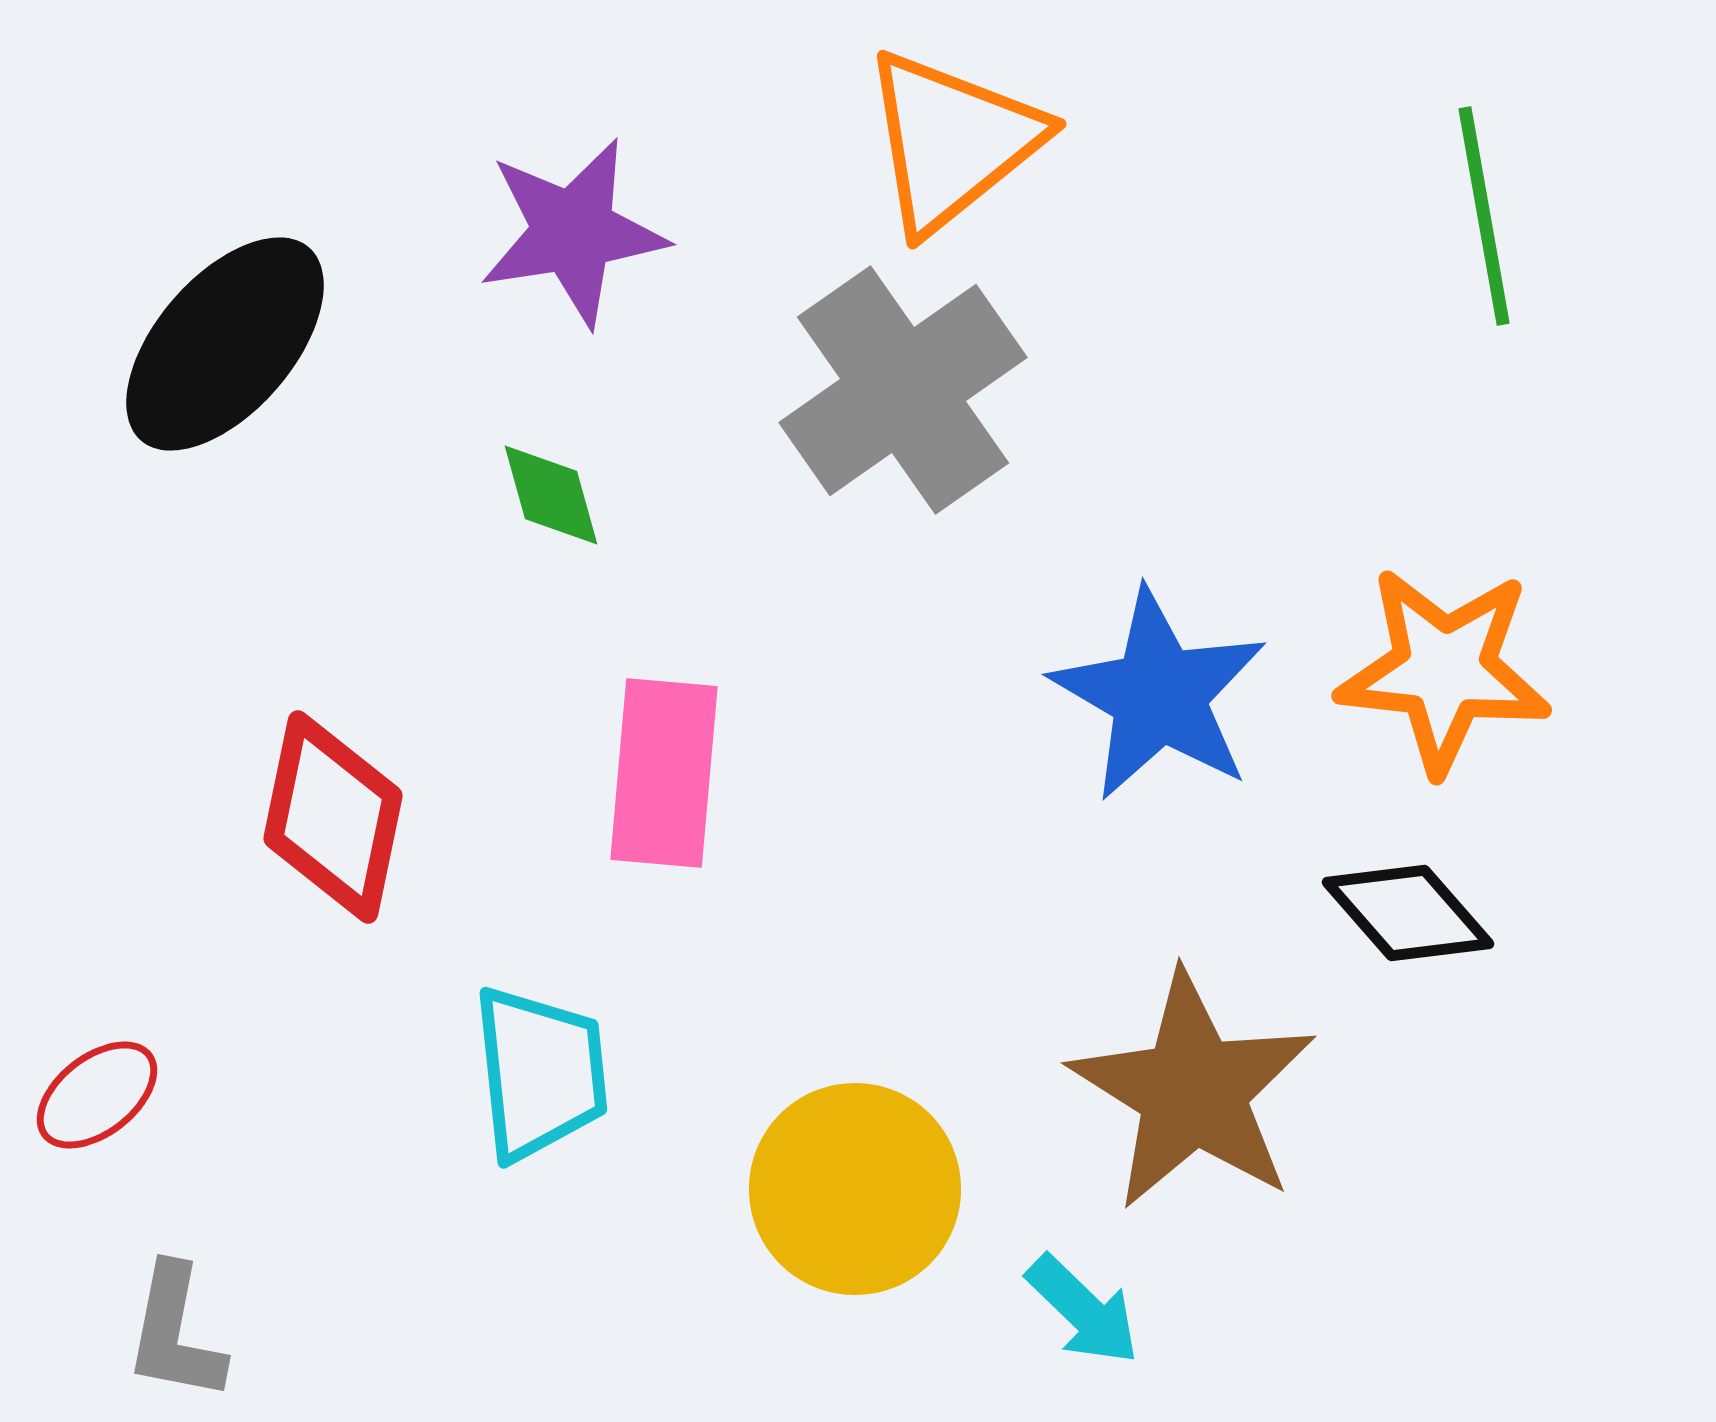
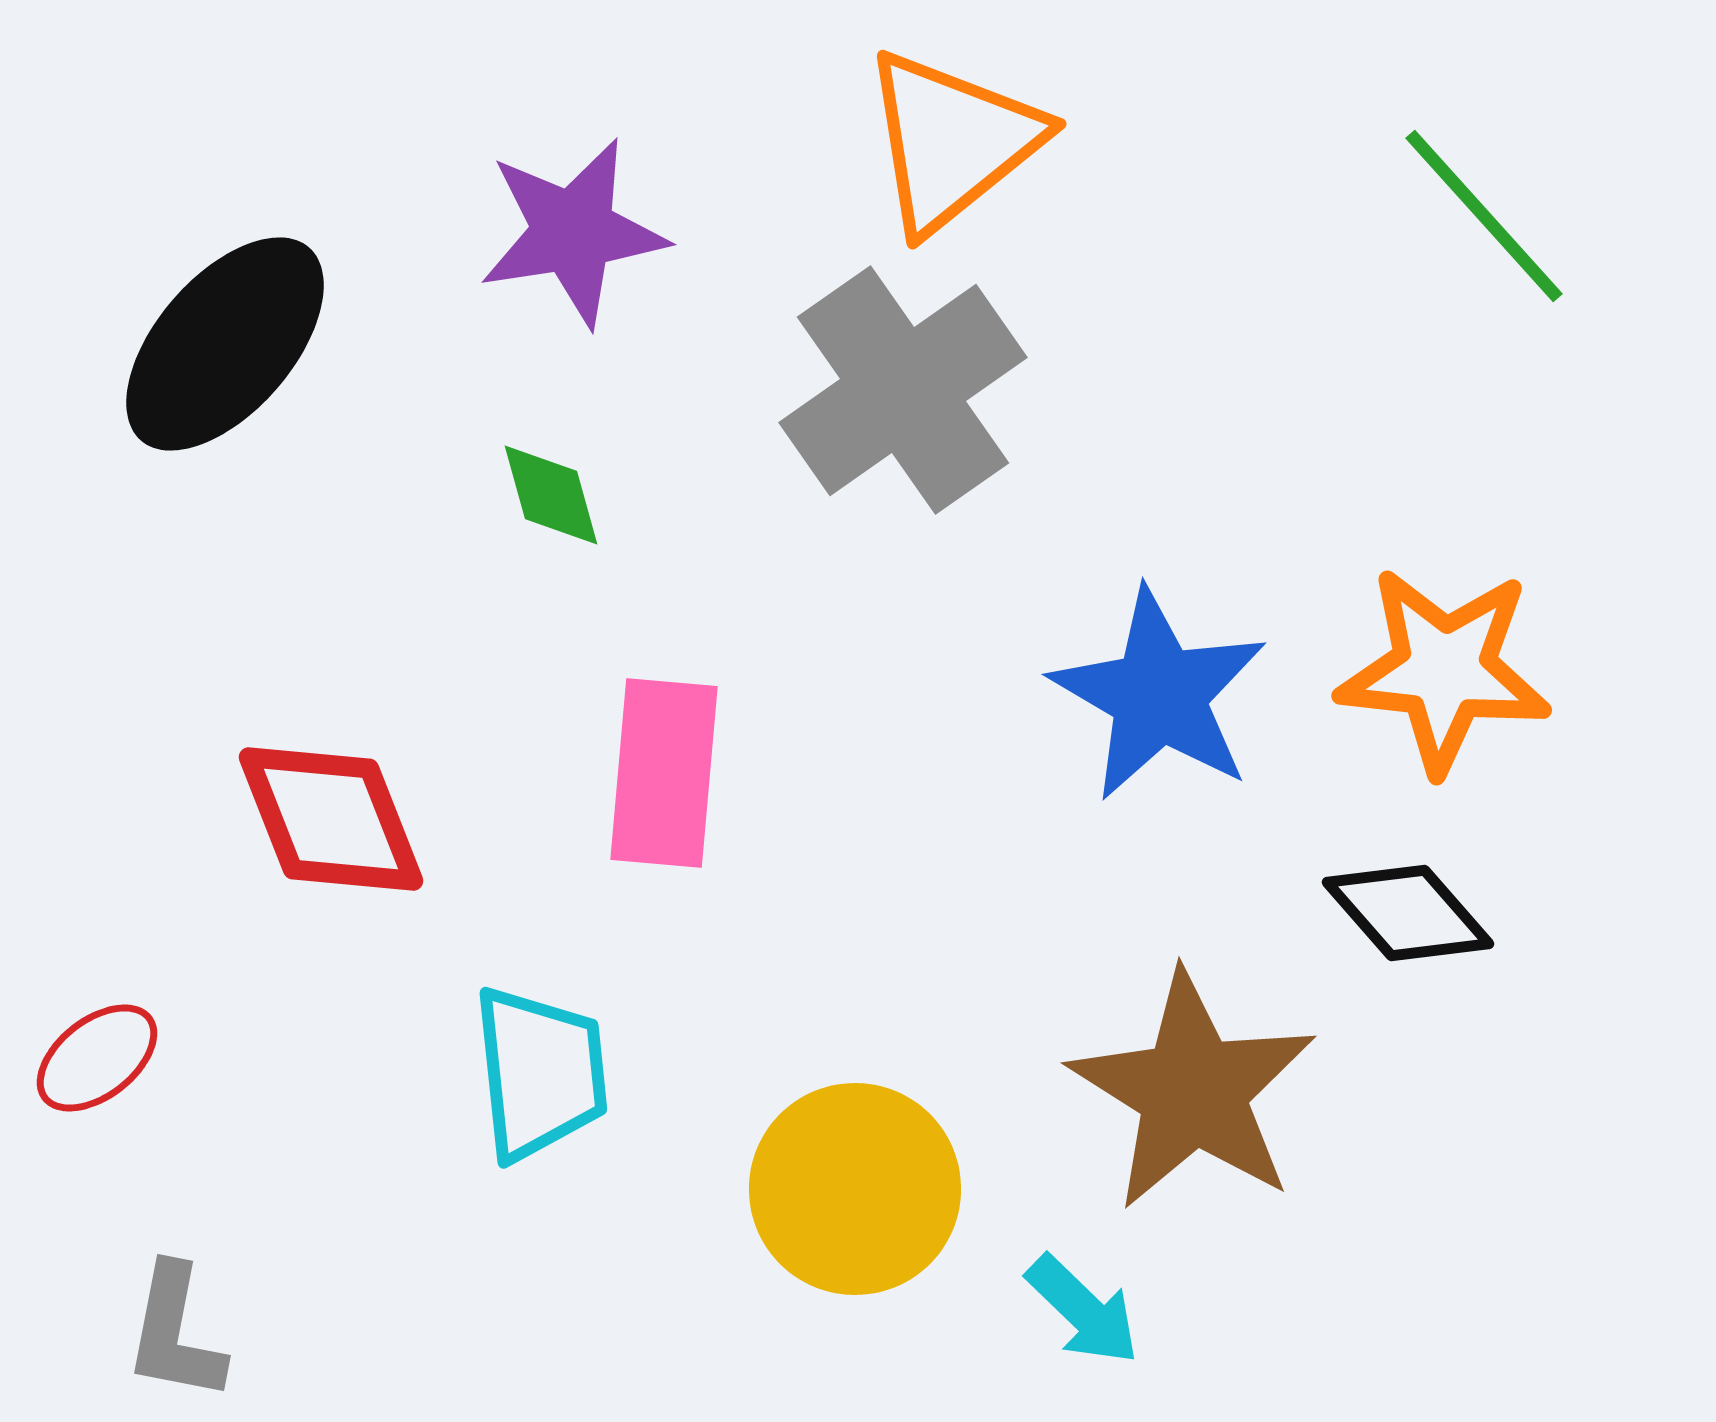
green line: rotated 32 degrees counterclockwise
red diamond: moved 2 px left, 2 px down; rotated 33 degrees counterclockwise
red ellipse: moved 37 px up
